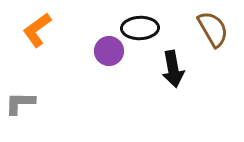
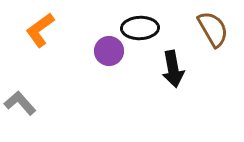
orange L-shape: moved 3 px right
gray L-shape: rotated 48 degrees clockwise
